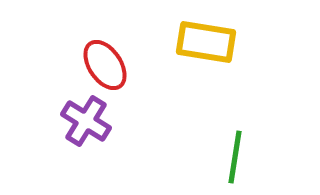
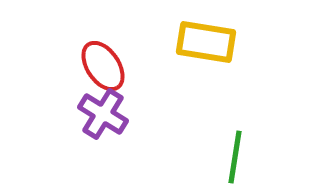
red ellipse: moved 2 px left, 1 px down
purple cross: moved 17 px right, 7 px up
